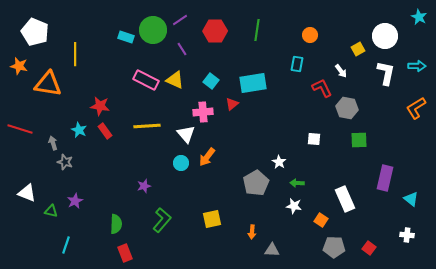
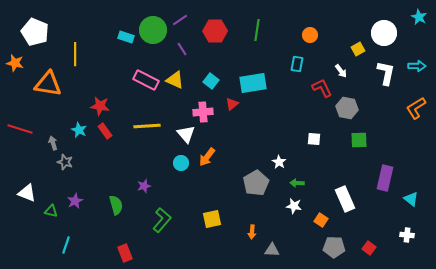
white circle at (385, 36): moved 1 px left, 3 px up
orange star at (19, 66): moved 4 px left, 3 px up
green semicircle at (116, 224): moved 19 px up; rotated 18 degrees counterclockwise
